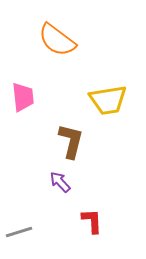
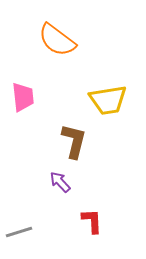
brown L-shape: moved 3 px right
